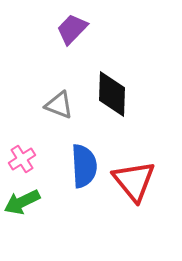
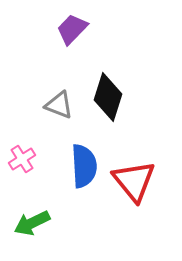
black diamond: moved 4 px left, 3 px down; rotated 15 degrees clockwise
green arrow: moved 10 px right, 21 px down
